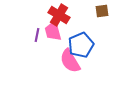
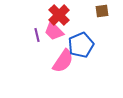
red cross: rotated 15 degrees clockwise
pink trapezoid: moved 1 px right; rotated 30 degrees counterclockwise
purple line: rotated 24 degrees counterclockwise
pink semicircle: moved 7 px left; rotated 115 degrees counterclockwise
